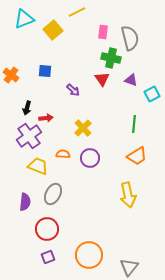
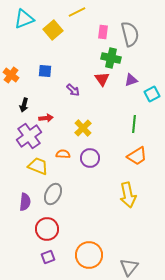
gray semicircle: moved 4 px up
purple triangle: rotated 40 degrees counterclockwise
black arrow: moved 3 px left, 3 px up
